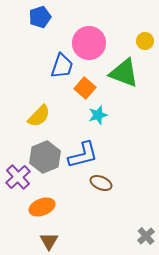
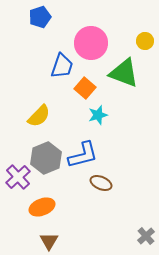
pink circle: moved 2 px right
gray hexagon: moved 1 px right, 1 px down
